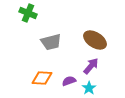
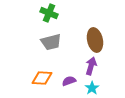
green cross: moved 21 px right
brown ellipse: rotated 45 degrees clockwise
purple arrow: rotated 24 degrees counterclockwise
cyan star: moved 3 px right
